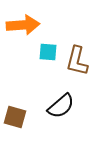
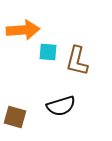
orange arrow: moved 5 px down
black semicircle: rotated 24 degrees clockwise
